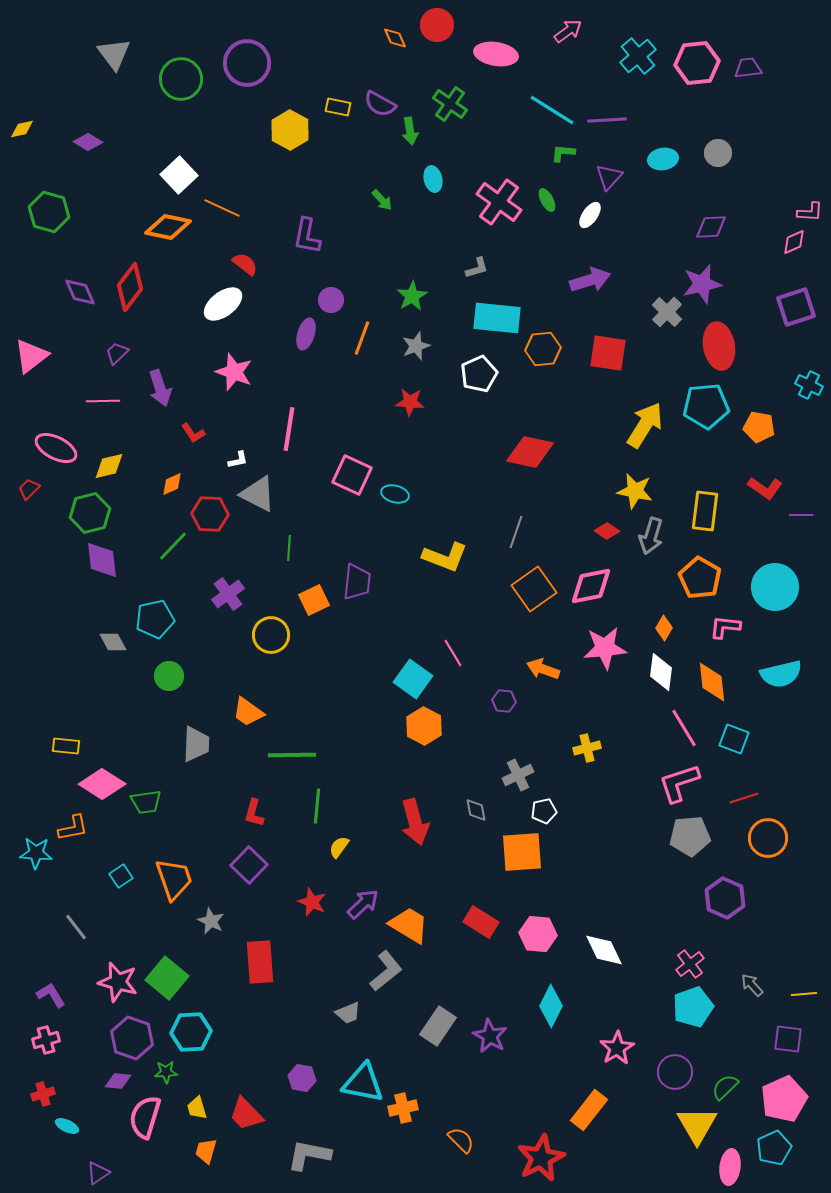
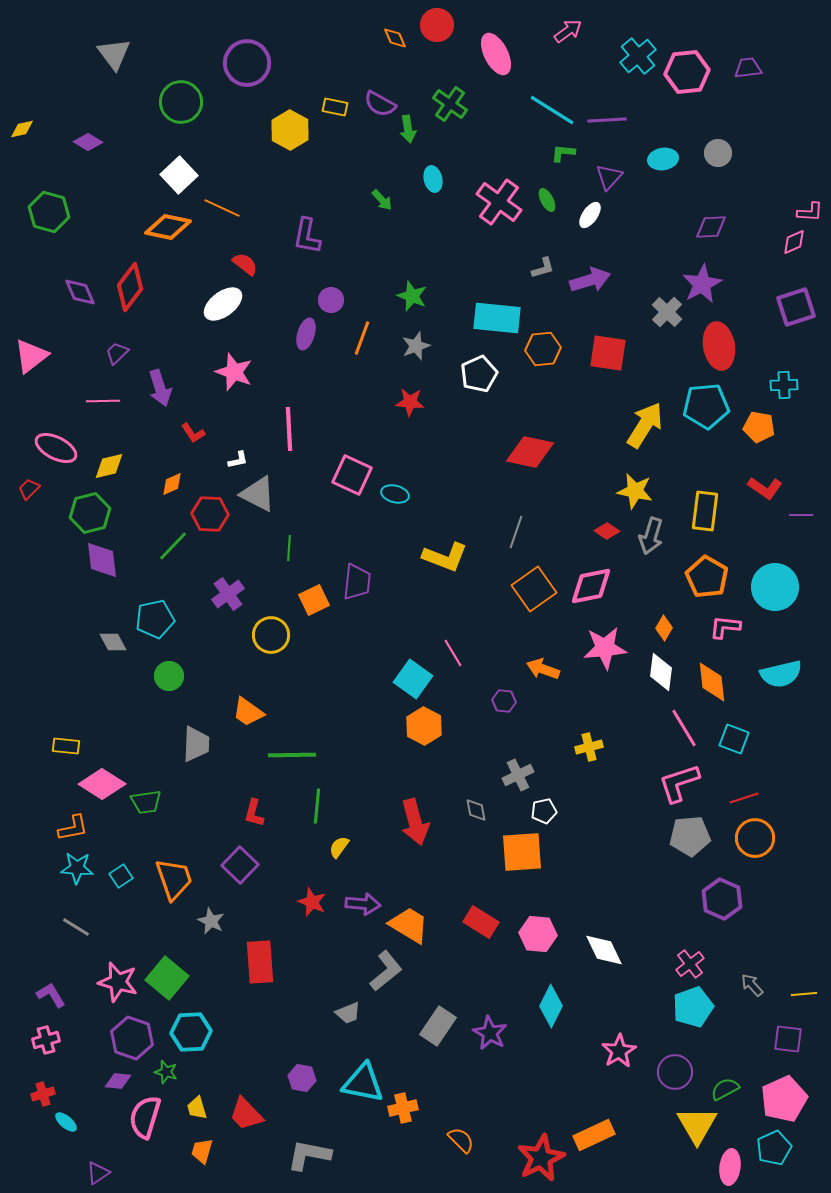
pink ellipse at (496, 54): rotated 54 degrees clockwise
pink hexagon at (697, 63): moved 10 px left, 9 px down
green circle at (181, 79): moved 23 px down
yellow rectangle at (338, 107): moved 3 px left
green arrow at (410, 131): moved 2 px left, 2 px up
gray L-shape at (477, 268): moved 66 px right
purple star at (702, 284): rotated 15 degrees counterclockwise
green star at (412, 296): rotated 20 degrees counterclockwise
cyan cross at (809, 385): moved 25 px left; rotated 28 degrees counterclockwise
pink line at (289, 429): rotated 12 degrees counterclockwise
orange pentagon at (700, 578): moved 7 px right, 1 px up
yellow cross at (587, 748): moved 2 px right, 1 px up
orange circle at (768, 838): moved 13 px left
cyan star at (36, 853): moved 41 px right, 15 px down
purple square at (249, 865): moved 9 px left
purple hexagon at (725, 898): moved 3 px left, 1 px down
purple arrow at (363, 904): rotated 48 degrees clockwise
gray line at (76, 927): rotated 20 degrees counterclockwise
purple star at (490, 1036): moved 3 px up
pink star at (617, 1048): moved 2 px right, 3 px down
green star at (166, 1072): rotated 20 degrees clockwise
green semicircle at (725, 1087): moved 2 px down; rotated 16 degrees clockwise
orange rectangle at (589, 1110): moved 5 px right, 25 px down; rotated 27 degrees clockwise
cyan ellipse at (67, 1126): moved 1 px left, 4 px up; rotated 15 degrees clockwise
orange trapezoid at (206, 1151): moved 4 px left
